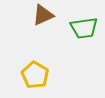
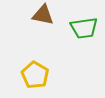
brown triangle: rotated 35 degrees clockwise
